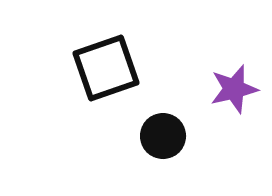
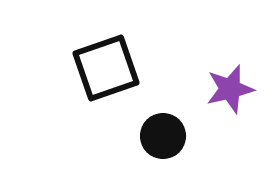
purple star: moved 4 px left
